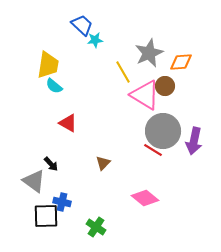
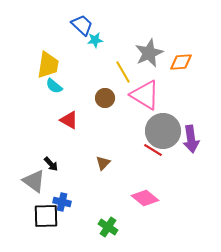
brown circle: moved 60 px left, 12 px down
red triangle: moved 1 px right, 3 px up
purple arrow: moved 3 px left, 2 px up; rotated 20 degrees counterclockwise
green cross: moved 12 px right
